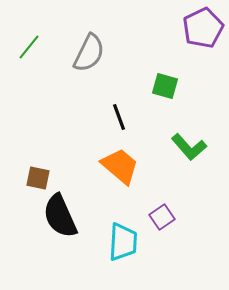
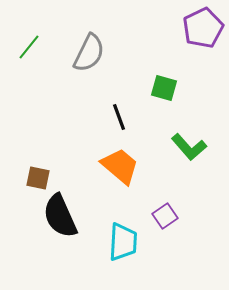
green square: moved 1 px left, 2 px down
purple square: moved 3 px right, 1 px up
